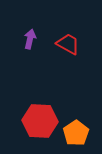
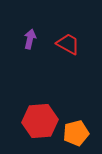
red hexagon: rotated 8 degrees counterclockwise
orange pentagon: rotated 20 degrees clockwise
